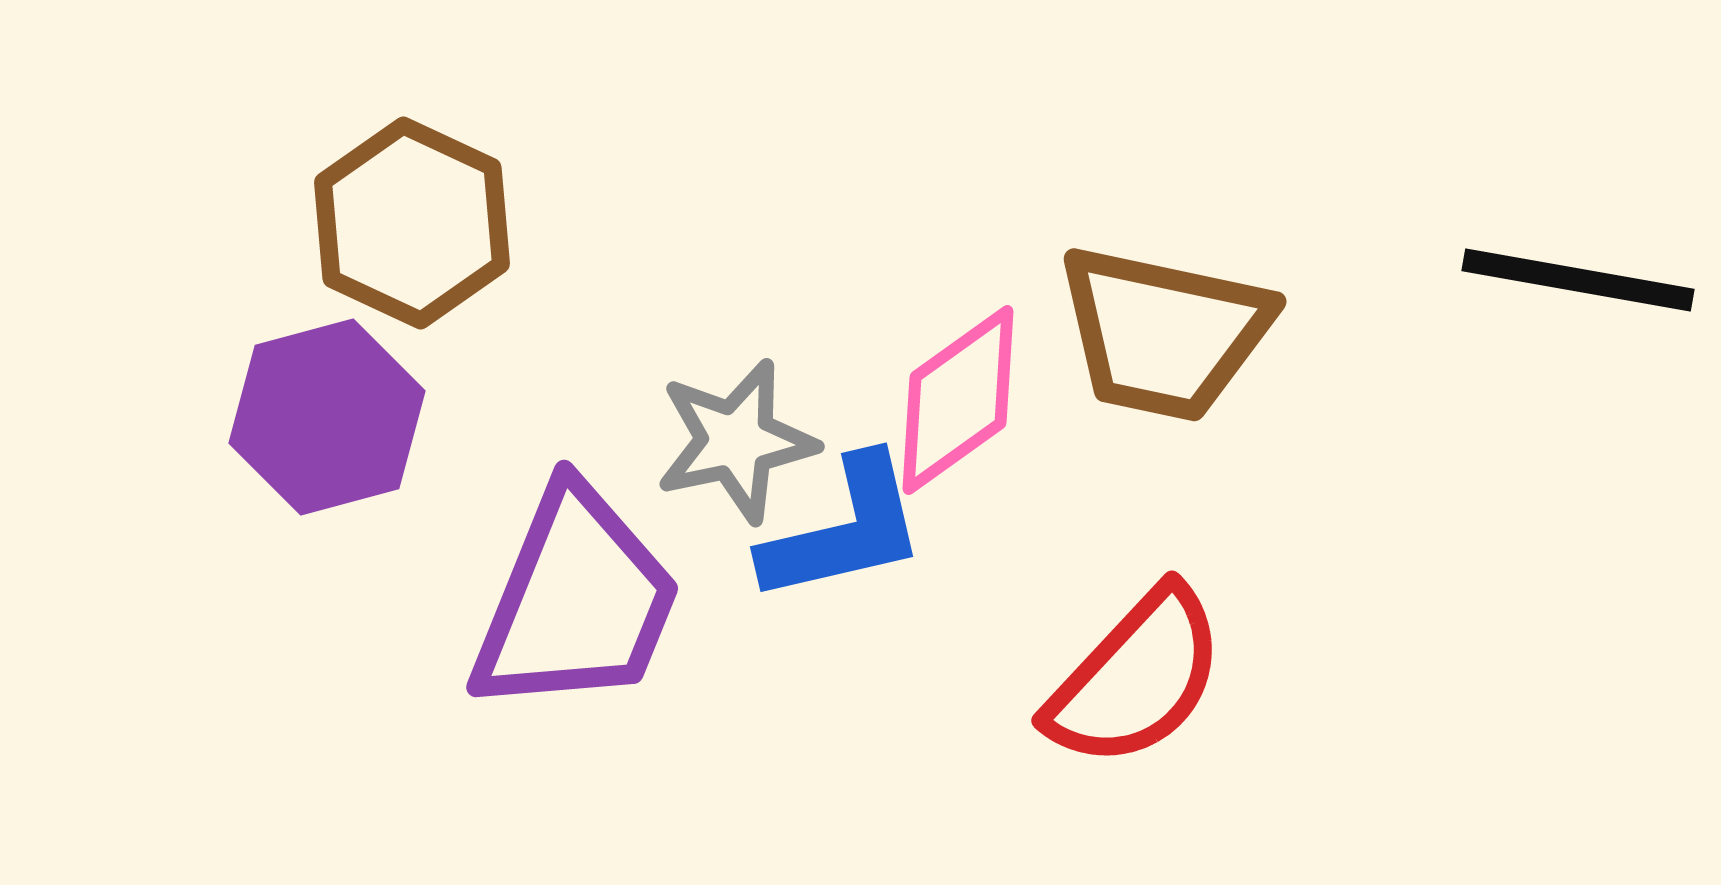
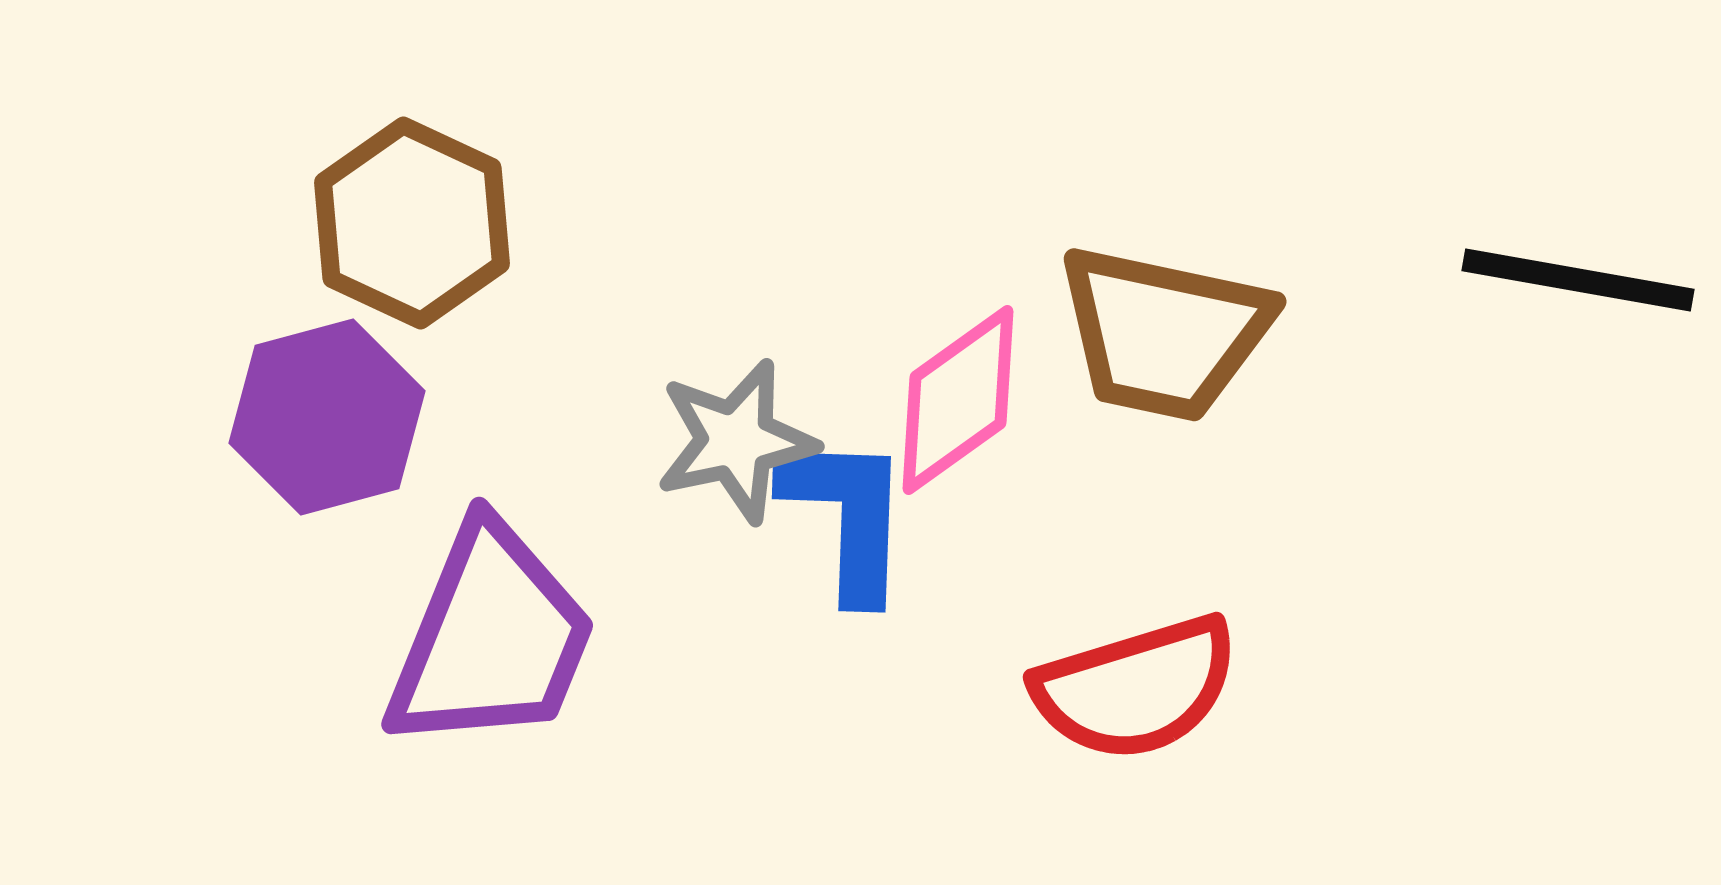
blue L-shape: moved 3 px right, 14 px up; rotated 75 degrees counterclockwise
purple trapezoid: moved 85 px left, 37 px down
red semicircle: moved 10 px down; rotated 30 degrees clockwise
